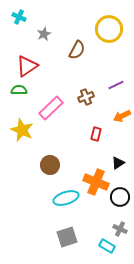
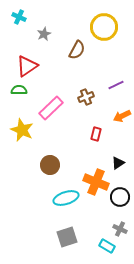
yellow circle: moved 5 px left, 2 px up
